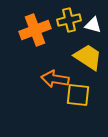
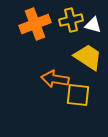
yellow cross: moved 2 px right
orange cross: moved 6 px up
